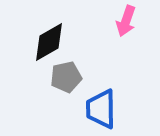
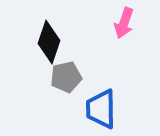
pink arrow: moved 2 px left, 2 px down
black diamond: rotated 42 degrees counterclockwise
